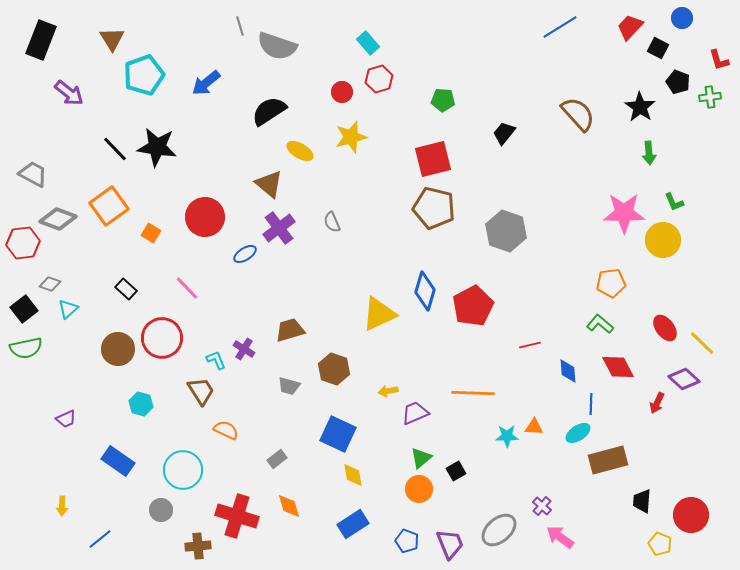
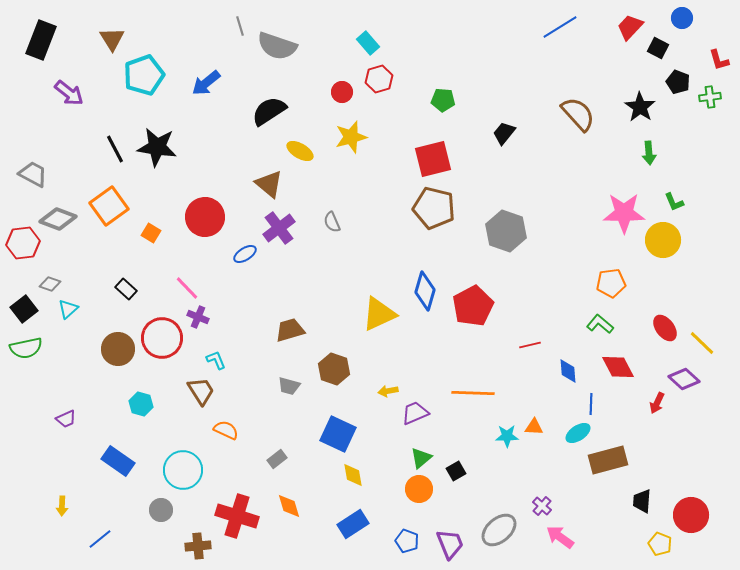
black line at (115, 149): rotated 16 degrees clockwise
purple cross at (244, 349): moved 46 px left, 32 px up; rotated 10 degrees counterclockwise
